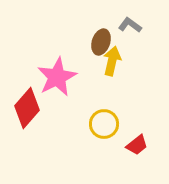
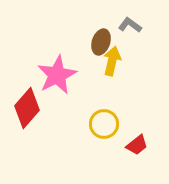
pink star: moved 2 px up
